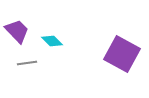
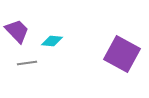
cyan diamond: rotated 40 degrees counterclockwise
